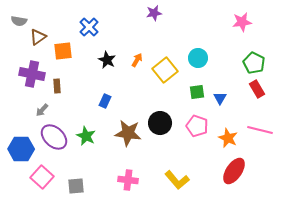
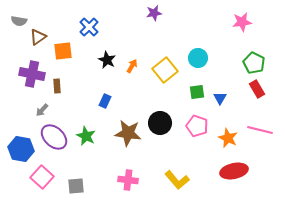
orange arrow: moved 5 px left, 6 px down
blue hexagon: rotated 10 degrees clockwise
red ellipse: rotated 44 degrees clockwise
